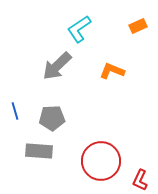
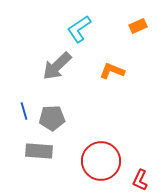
blue line: moved 9 px right
